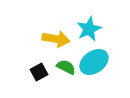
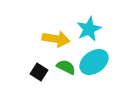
black square: rotated 30 degrees counterclockwise
